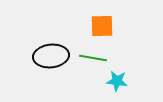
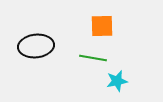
black ellipse: moved 15 px left, 10 px up
cyan star: rotated 20 degrees counterclockwise
